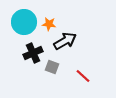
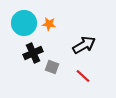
cyan circle: moved 1 px down
black arrow: moved 19 px right, 4 px down
